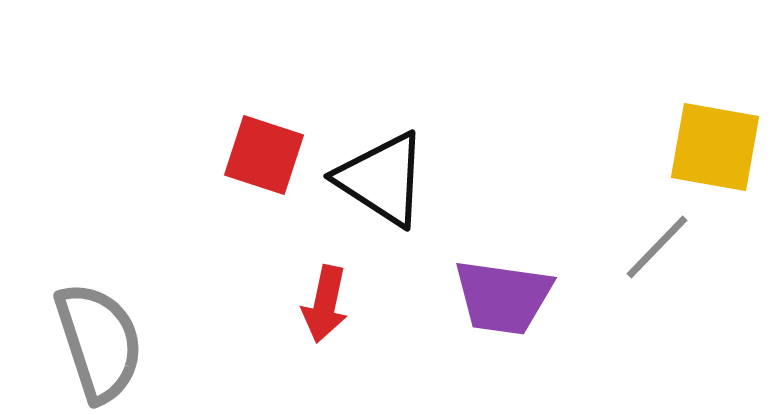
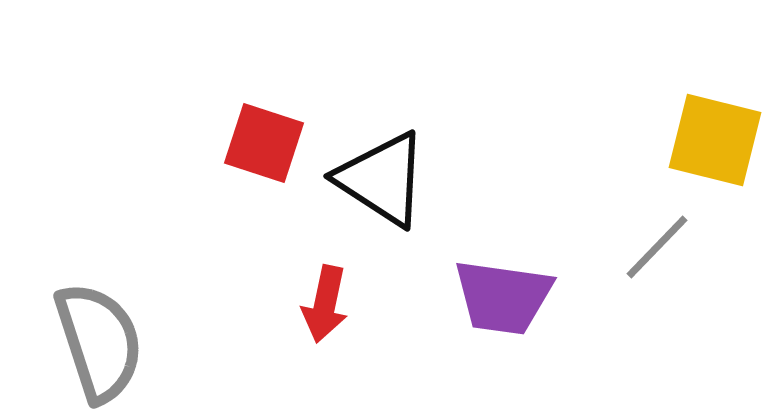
yellow square: moved 7 px up; rotated 4 degrees clockwise
red square: moved 12 px up
